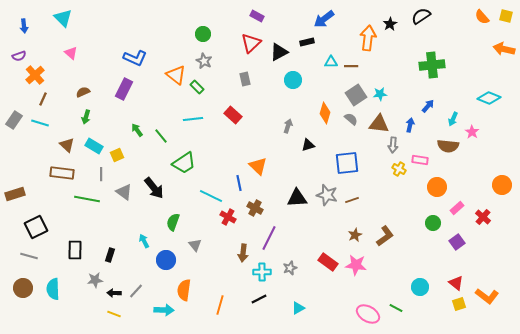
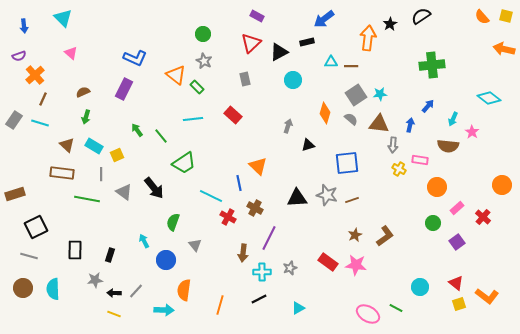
cyan diamond at (489, 98): rotated 15 degrees clockwise
